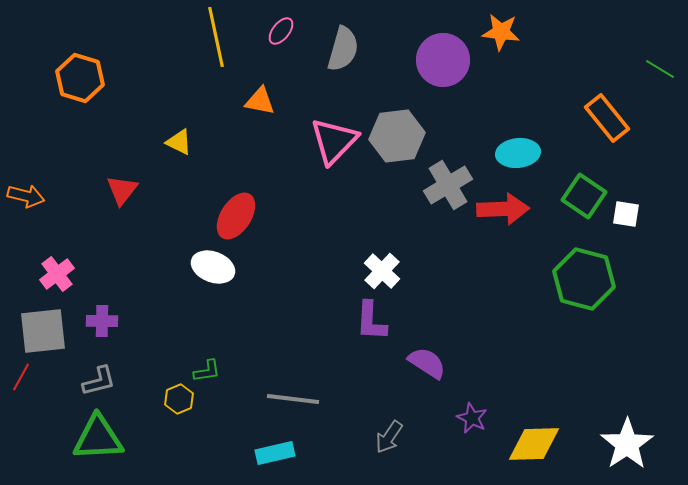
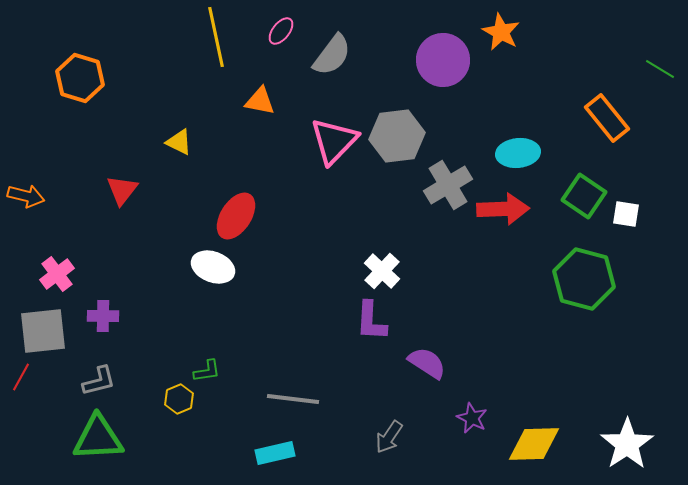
orange star: rotated 21 degrees clockwise
gray semicircle: moved 11 px left, 6 px down; rotated 21 degrees clockwise
purple cross: moved 1 px right, 5 px up
